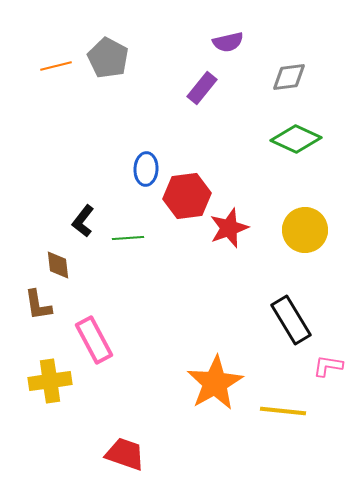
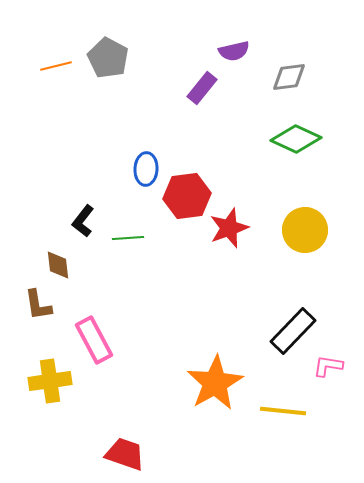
purple semicircle: moved 6 px right, 9 px down
black rectangle: moved 2 px right, 11 px down; rotated 75 degrees clockwise
